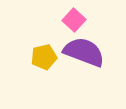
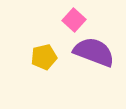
purple semicircle: moved 10 px right
